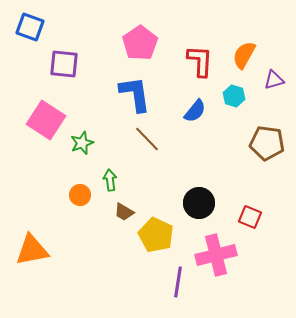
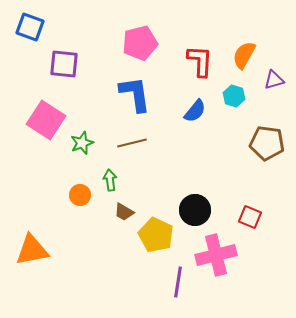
pink pentagon: rotated 20 degrees clockwise
brown line: moved 15 px left, 4 px down; rotated 60 degrees counterclockwise
black circle: moved 4 px left, 7 px down
